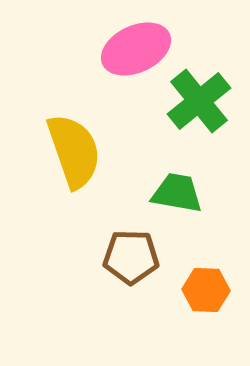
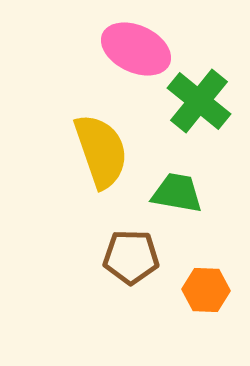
pink ellipse: rotated 50 degrees clockwise
green cross: rotated 12 degrees counterclockwise
yellow semicircle: moved 27 px right
